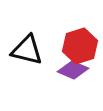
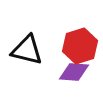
purple diamond: moved 1 px right, 2 px down; rotated 20 degrees counterclockwise
